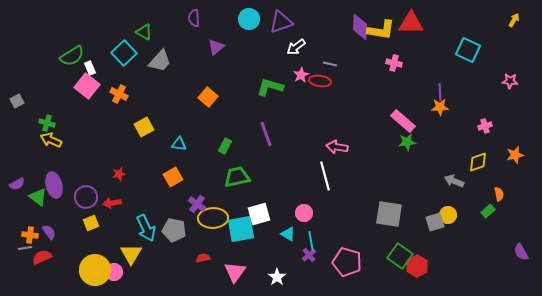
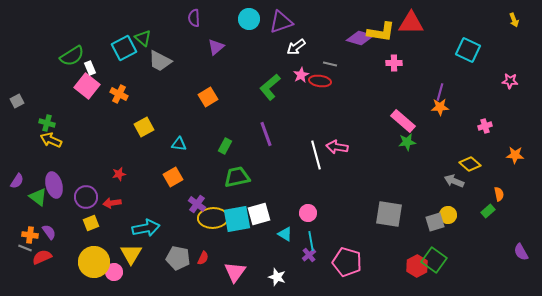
yellow arrow at (514, 20): rotated 128 degrees clockwise
purple diamond at (360, 27): moved 11 px down; rotated 76 degrees counterclockwise
yellow L-shape at (381, 30): moved 2 px down
green triangle at (144, 32): moved 1 px left, 6 px down; rotated 12 degrees clockwise
cyan square at (124, 53): moved 5 px up; rotated 15 degrees clockwise
gray trapezoid at (160, 61): rotated 75 degrees clockwise
pink cross at (394, 63): rotated 14 degrees counterclockwise
green L-shape at (270, 87): rotated 56 degrees counterclockwise
purple line at (440, 92): rotated 18 degrees clockwise
orange square at (208, 97): rotated 18 degrees clockwise
orange star at (515, 155): rotated 18 degrees clockwise
yellow diamond at (478, 162): moved 8 px left, 2 px down; rotated 60 degrees clockwise
white line at (325, 176): moved 9 px left, 21 px up
purple semicircle at (17, 184): moved 3 px up; rotated 28 degrees counterclockwise
pink circle at (304, 213): moved 4 px right
cyan arrow at (146, 228): rotated 76 degrees counterclockwise
cyan square at (241, 229): moved 4 px left, 10 px up
gray pentagon at (174, 230): moved 4 px right, 28 px down
cyan triangle at (288, 234): moved 3 px left
gray line at (25, 248): rotated 32 degrees clockwise
green square at (400, 256): moved 34 px right, 4 px down
red semicircle at (203, 258): rotated 128 degrees clockwise
yellow circle at (95, 270): moved 1 px left, 8 px up
white star at (277, 277): rotated 18 degrees counterclockwise
